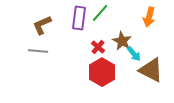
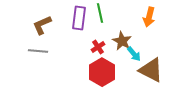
green line: rotated 54 degrees counterclockwise
red cross: rotated 16 degrees clockwise
